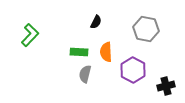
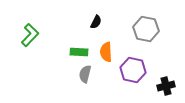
purple hexagon: rotated 15 degrees counterclockwise
